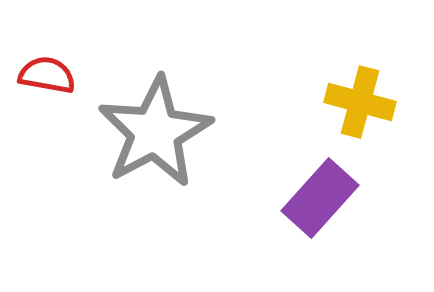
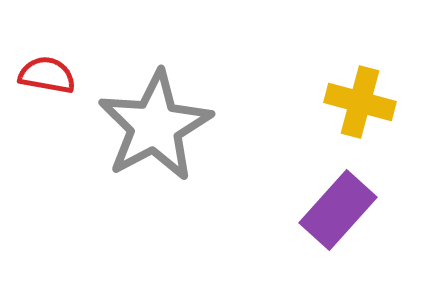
gray star: moved 6 px up
purple rectangle: moved 18 px right, 12 px down
